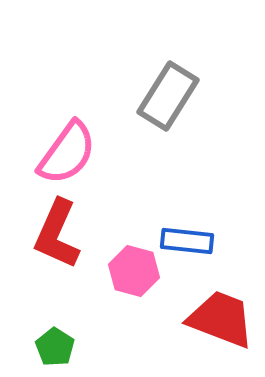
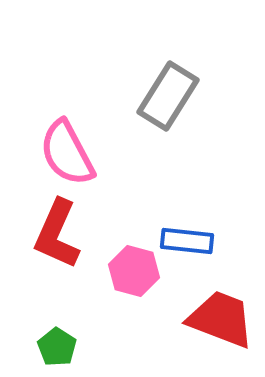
pink semicircle: rotated 116 degrees clockwise
green pentagon: moved 2 px right
